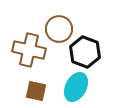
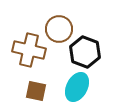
cyan ellipse: moved 1 px right
